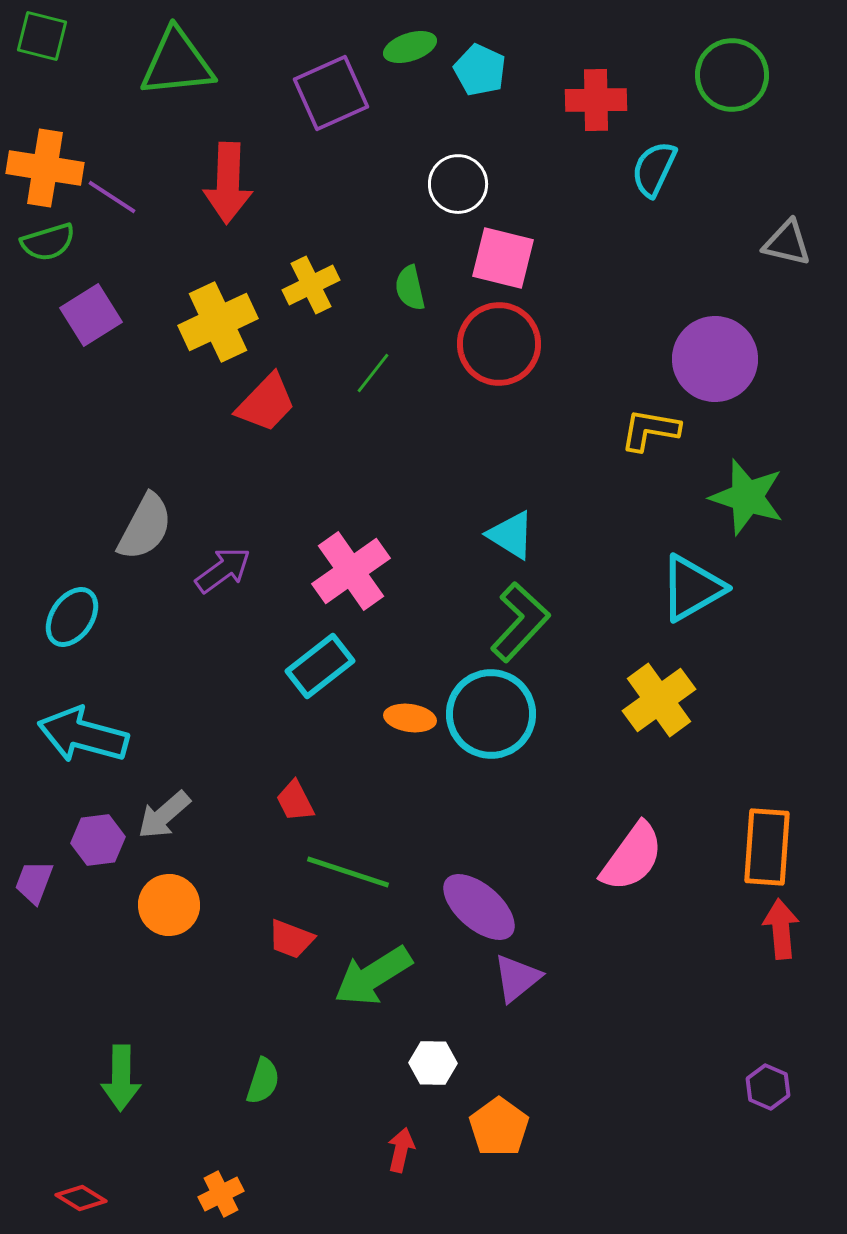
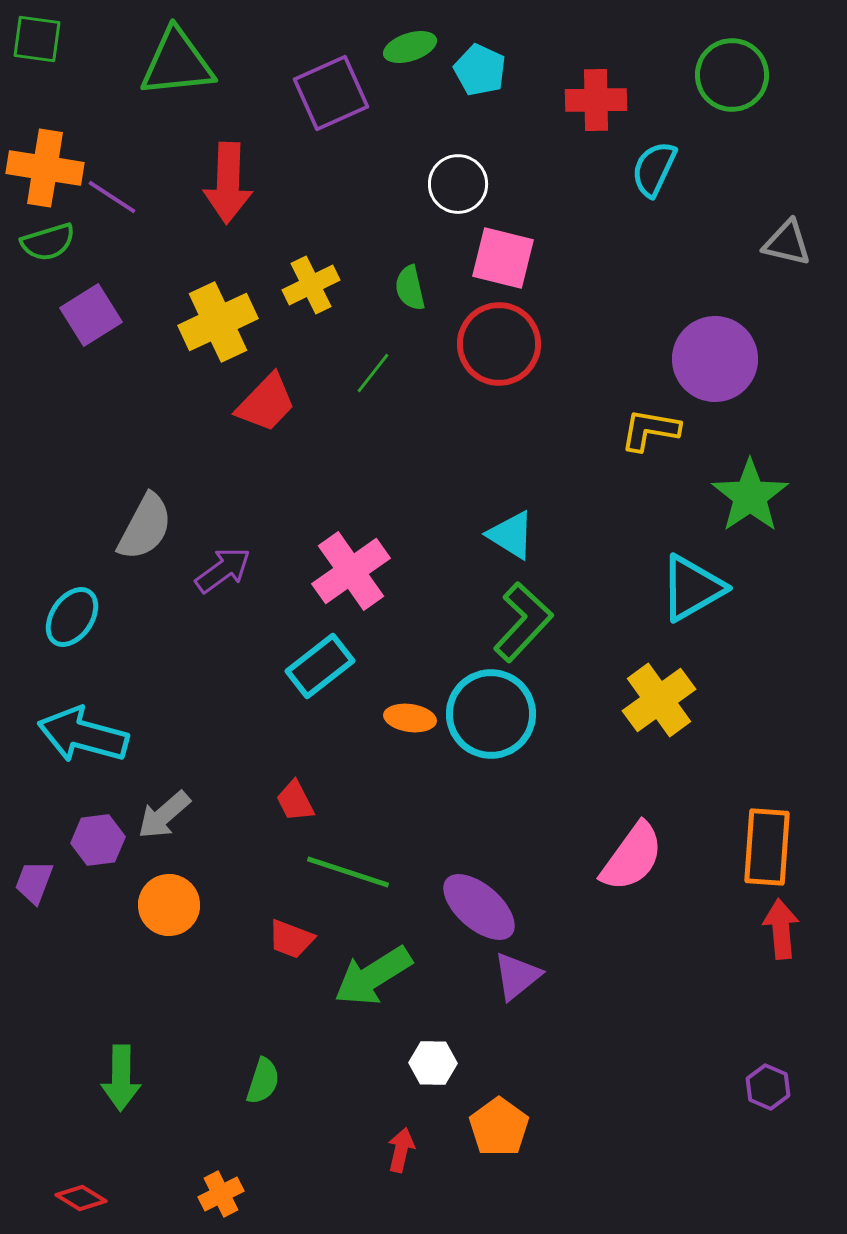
green square at (42, 36): moved 5 px left, 3 px down; rotated 6 degrees counterclockwise
green star at (747, 497): moved 3 px right, 1 px up; rotated 20 degrees clockwise
green L-shape at (520, 622): moved 3 px right
purple triangle at (517, 978): moved 2 px up
